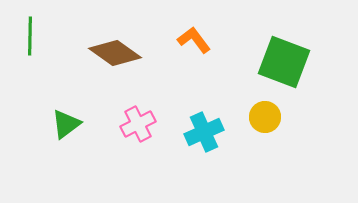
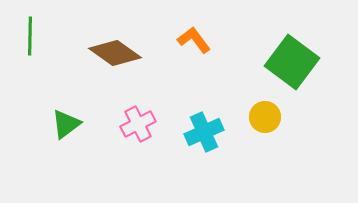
green square: moved 8 px right; rotated 16 degrees clockwise
